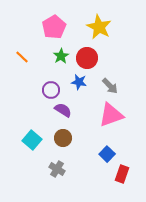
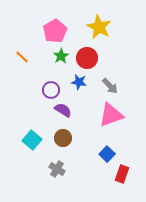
pink pentagon: moved 1 px right, 4 px down
